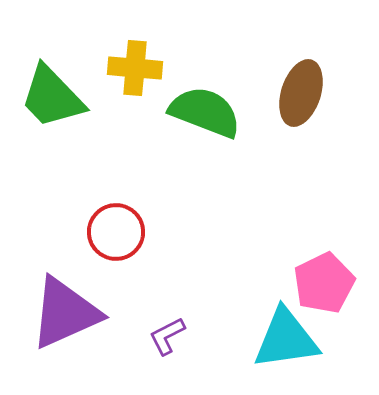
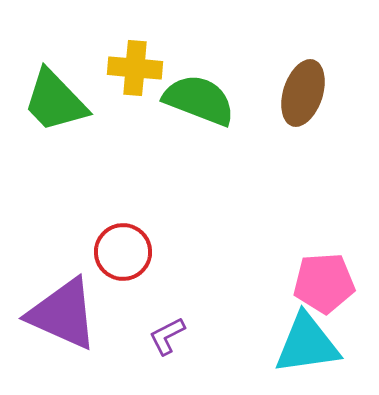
brown ellipse: moved 2 px right
green trapezoid: moved 3 px right, 4 px down
green semicircle: moved 6 px left, 12 px up
red circle: moved 7 px right, 20 px down
pink pentagon: rotated 22 degrees clockwise
purple triangle: moved 2 px left, 1 px down; rotated 48 degrees clockwise
cyan triangle: moved 21 px right, 5 px down
